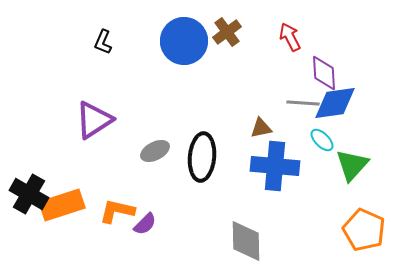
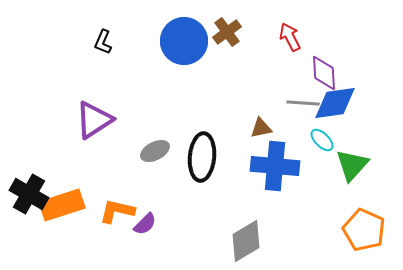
gray diamond: rotated 60 degrees clockwise
